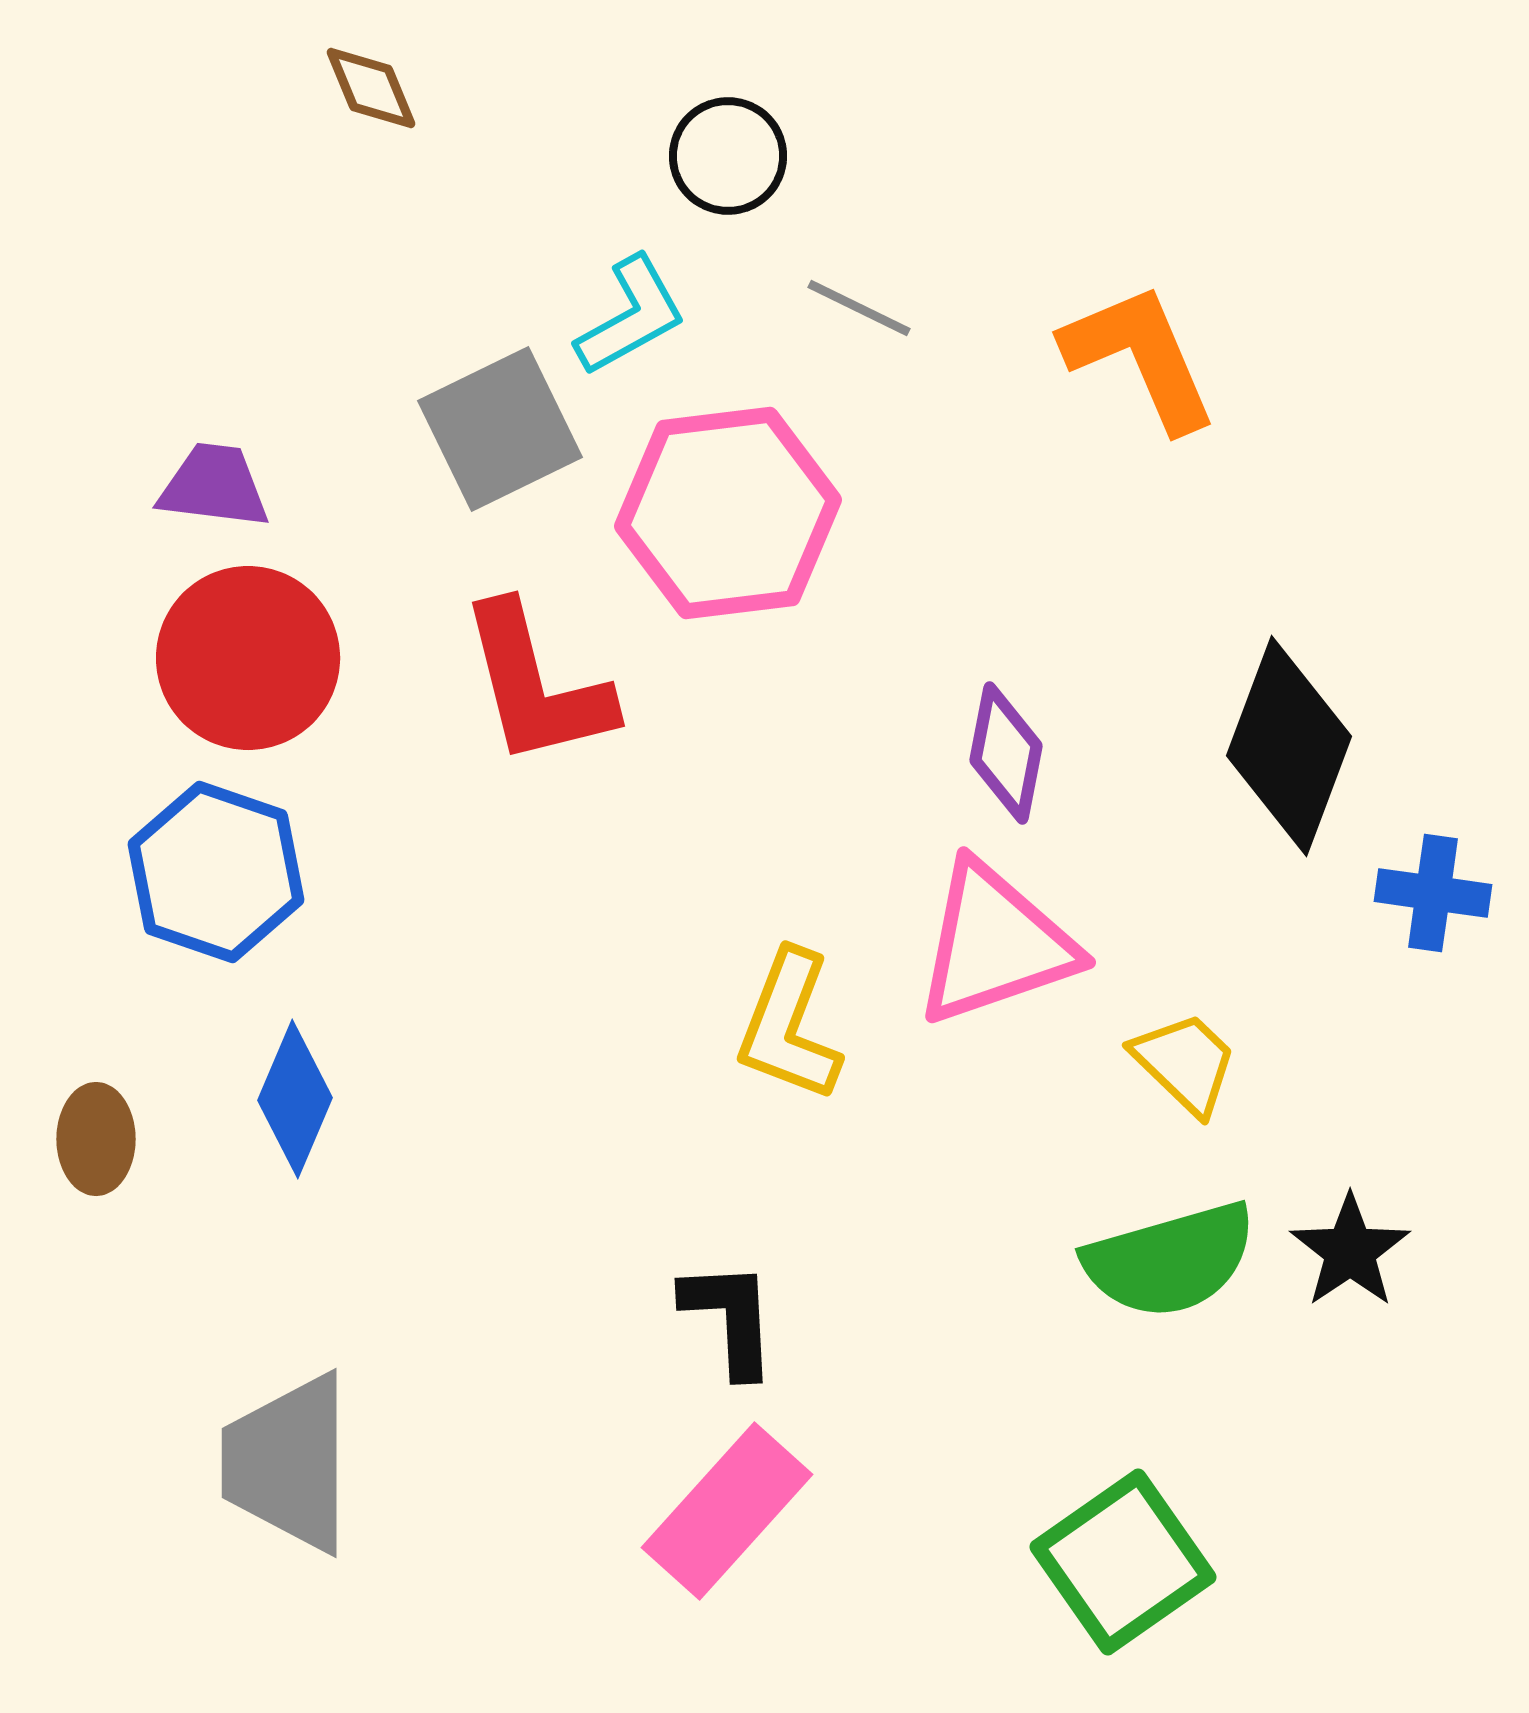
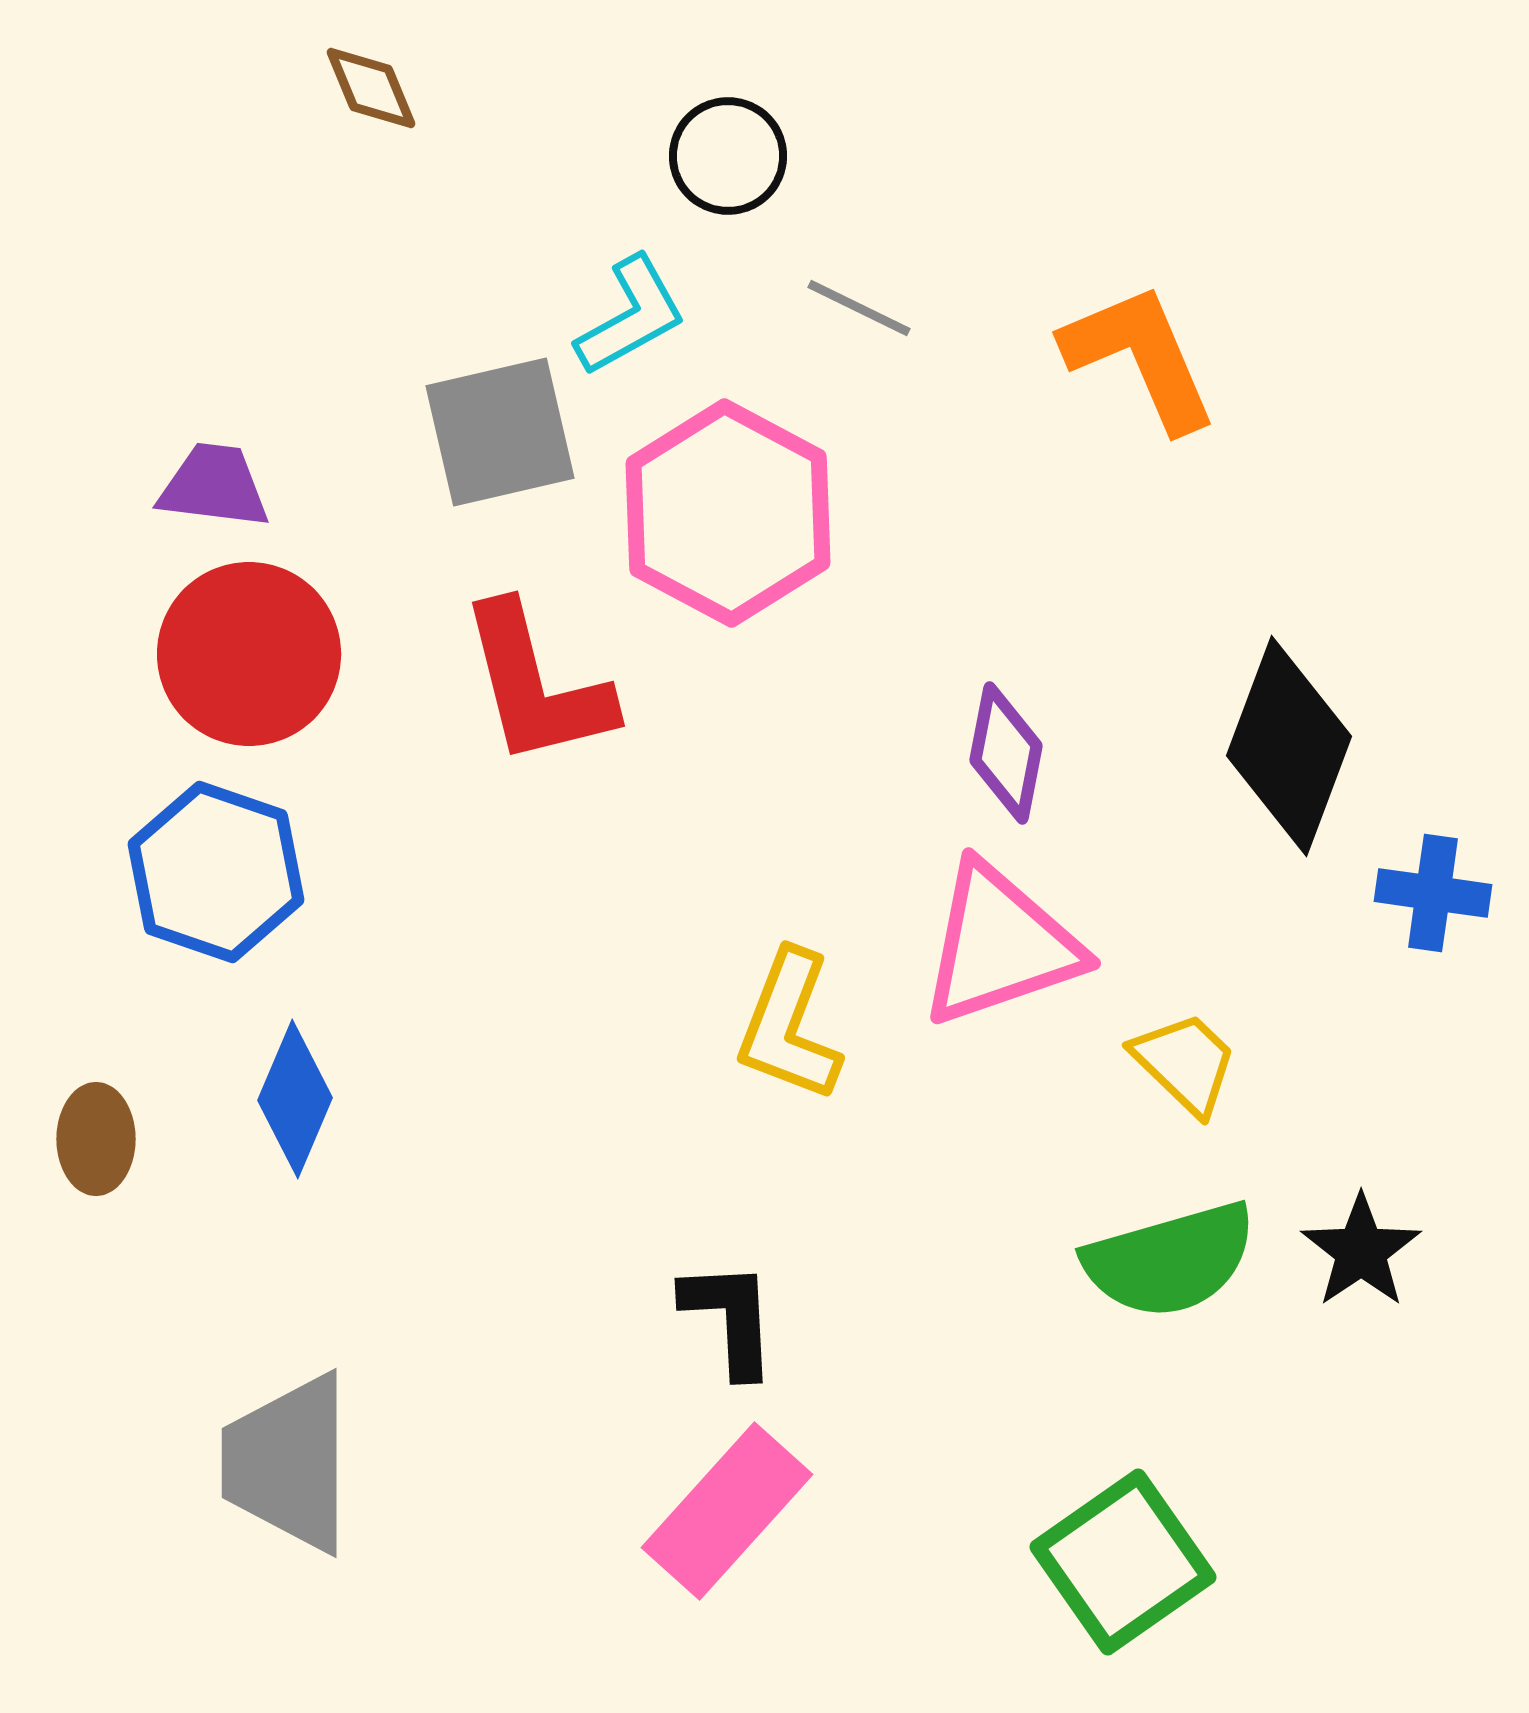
gray square: moved 3 px down; rotated 13 degrees clockwise
pink hexagon: rotated 25 degrees counterclockwise
red circle: moved 1 px right, 4 px up
pink triangle: moved 5 px right, 1 px down
black star: moved 11 px right
